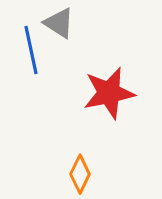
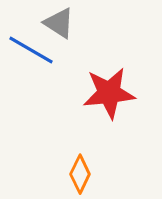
blue line: rotated 48 degrees counterclockwise
red star: rotated 6 degrees clockwise
